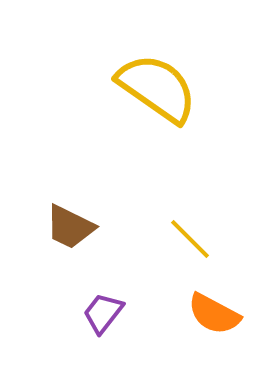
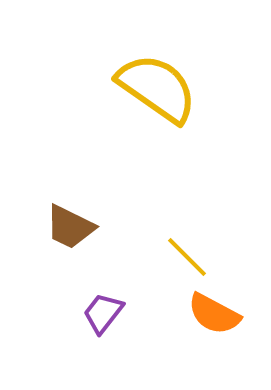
yellow line: moved 3 px left, 18 px down
